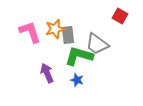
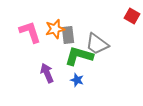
red square: moved 12 px right
